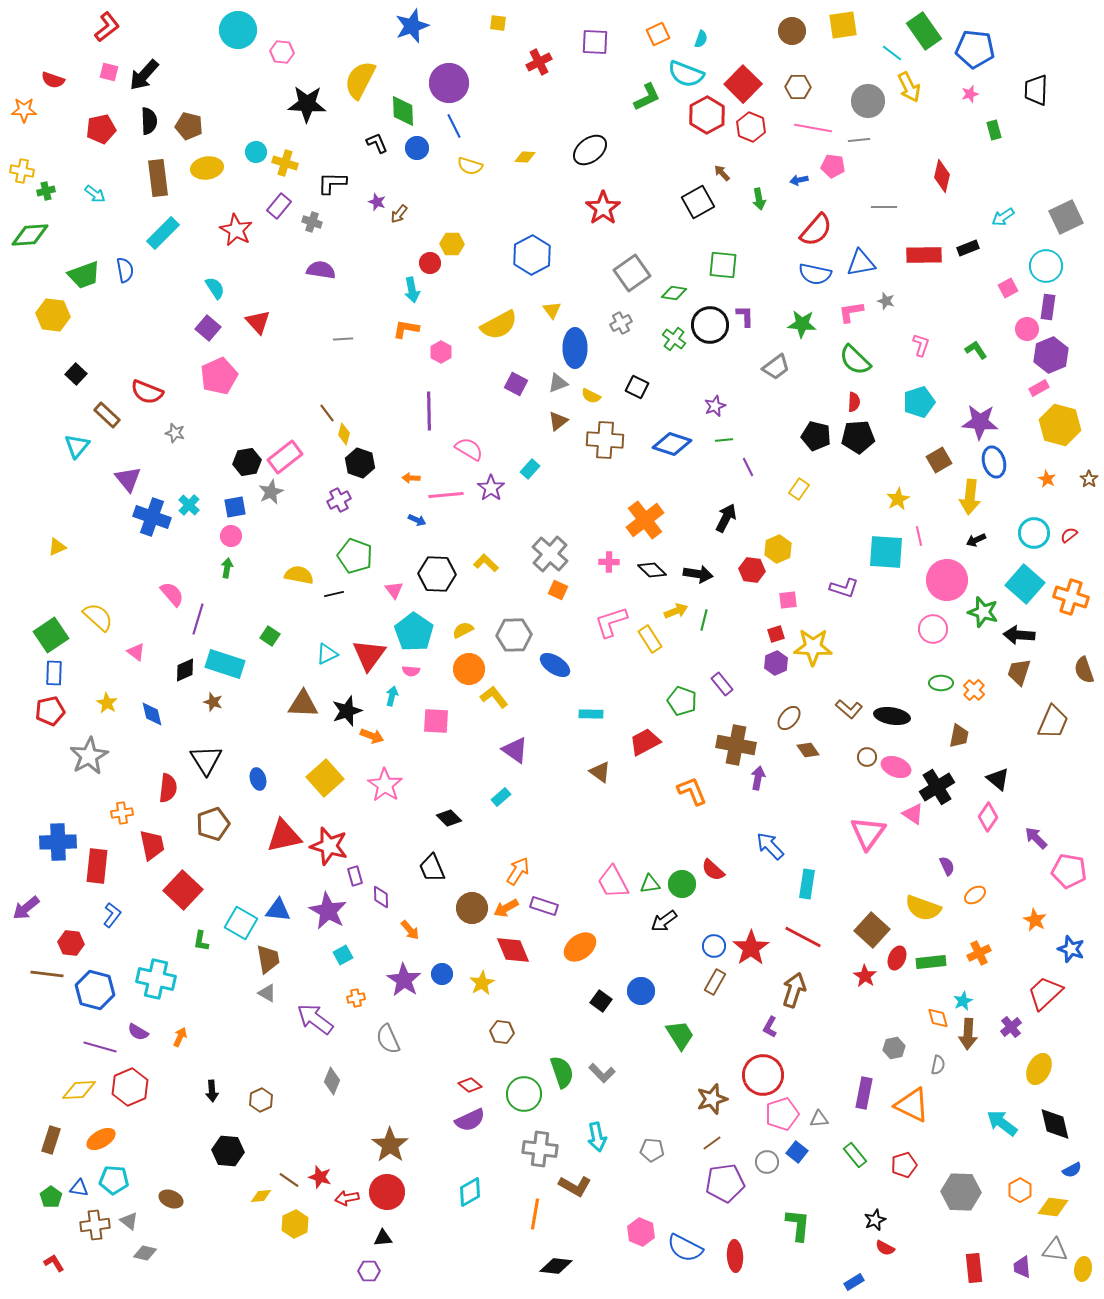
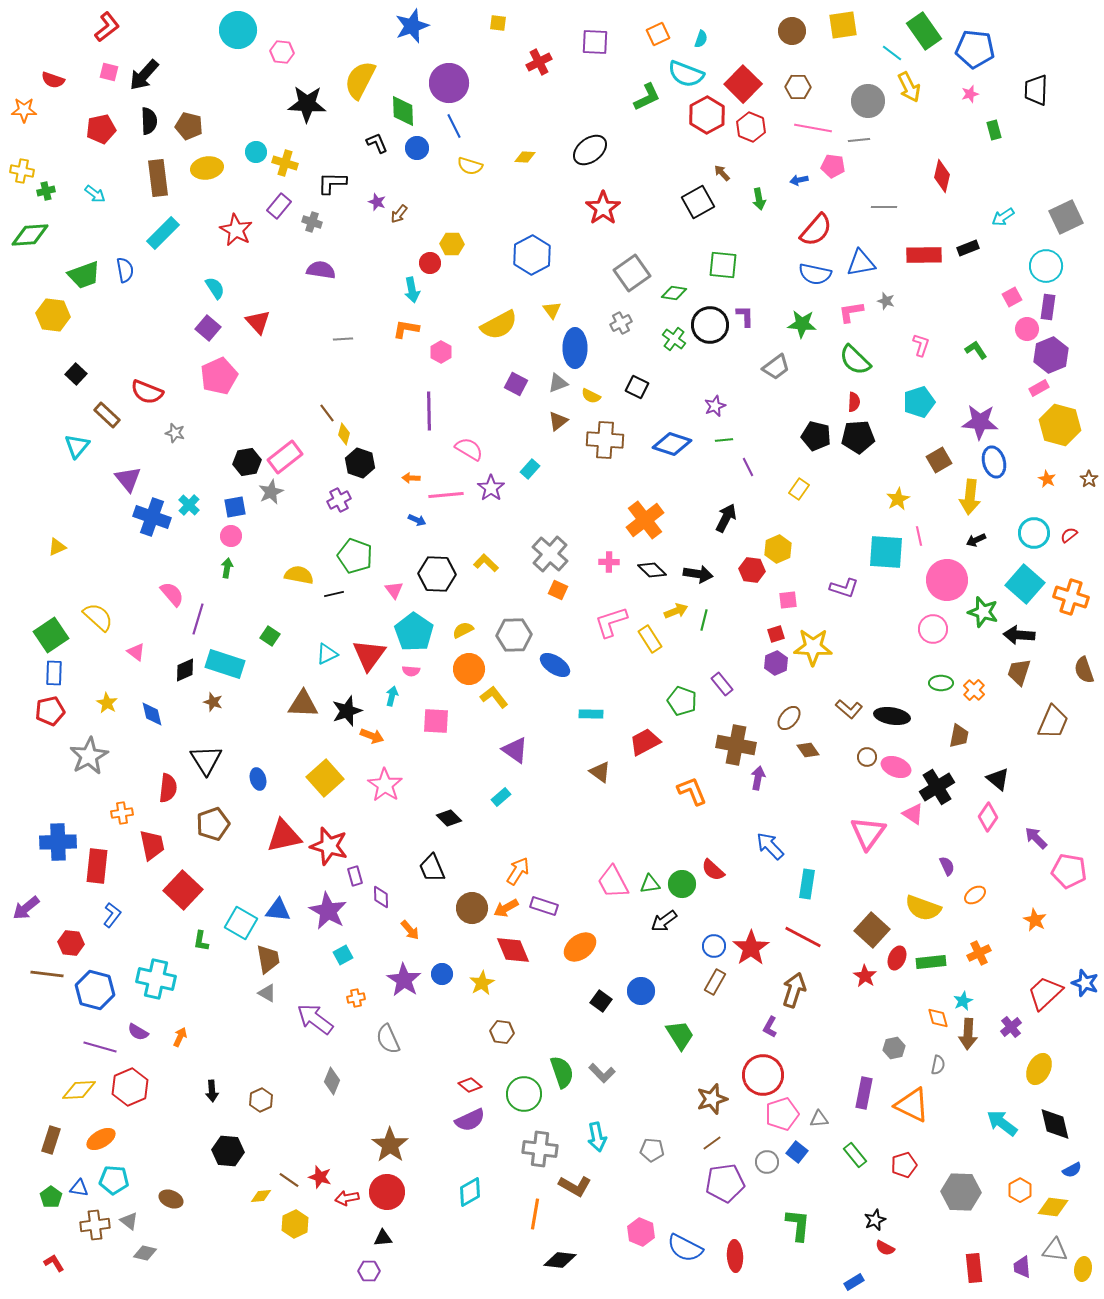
pink square at (1008, 288): moved 4 px right, 9 px down
blue star at (1071, 949): moved 14 px right, 34 px down
black diamond at (556, 1266): moved 4 px right, 6 px up
